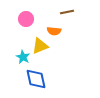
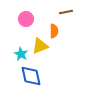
brown line: moved 1 px left
orange semicircle: rotated 96 degrees counterclockwise
cyan star: moved 2 px left, 3 px up
blue diamond: moved 5 px left, 3 px up
